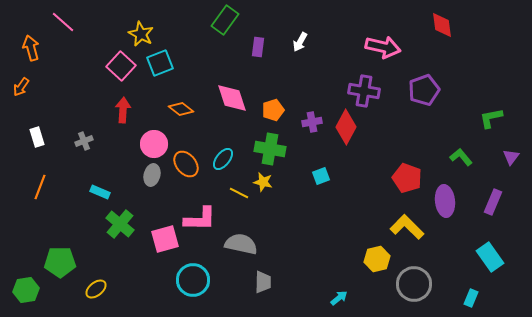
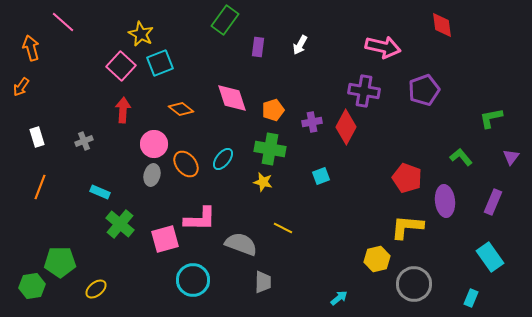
white arrow at (300, 42): moved 3 px down
yellow line at (239, 193): moved 44 px right, 35 px down
yellow L-shape at (407, 227): rotated 40 degrees counterclockwise
gray semicircle at (241, 244): rotated 8 degrees clockwise
green hexagon at (26, 290): moved 6 px right, 4 px up
